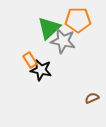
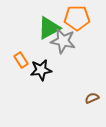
orange pentagon: moved 1 px left, 2 px up
green triangle: rotated 15 degrees clockwise
orange rectangle: moved 9 px left
black star: rotated 20 degrees counterclockwise
